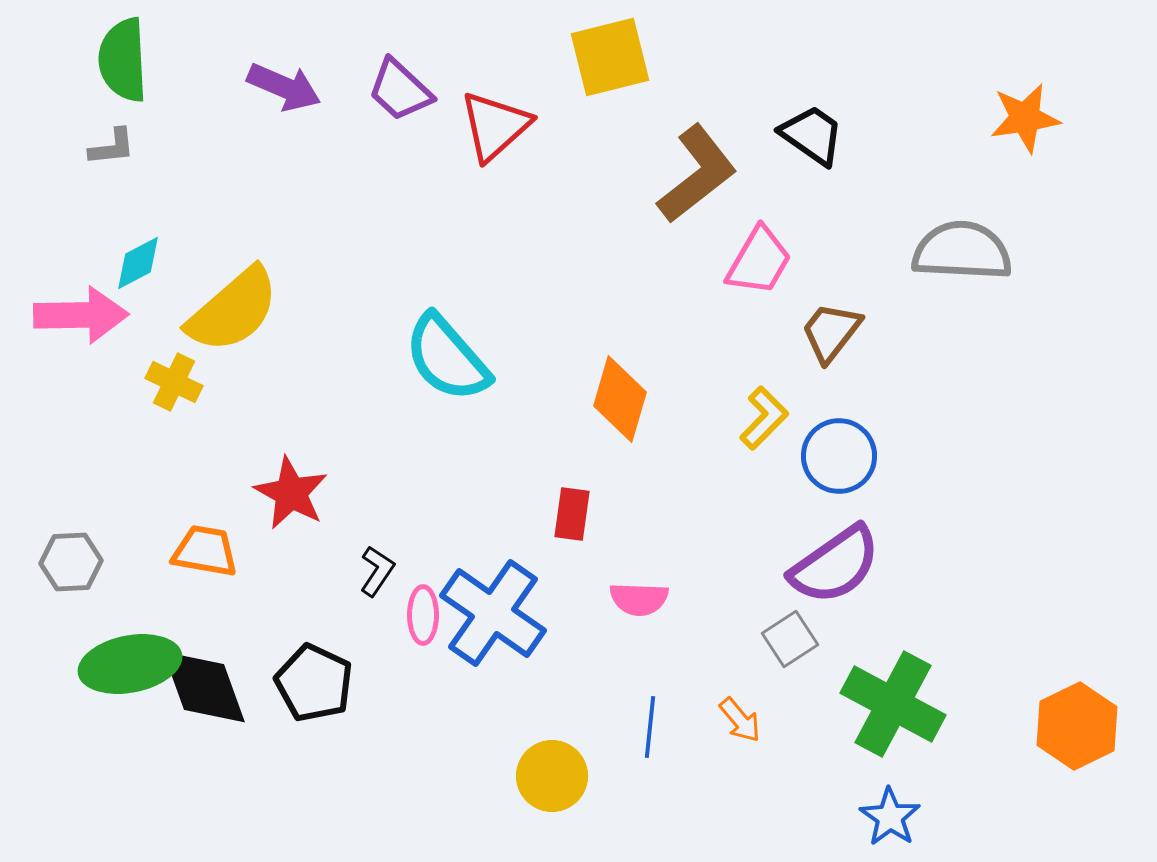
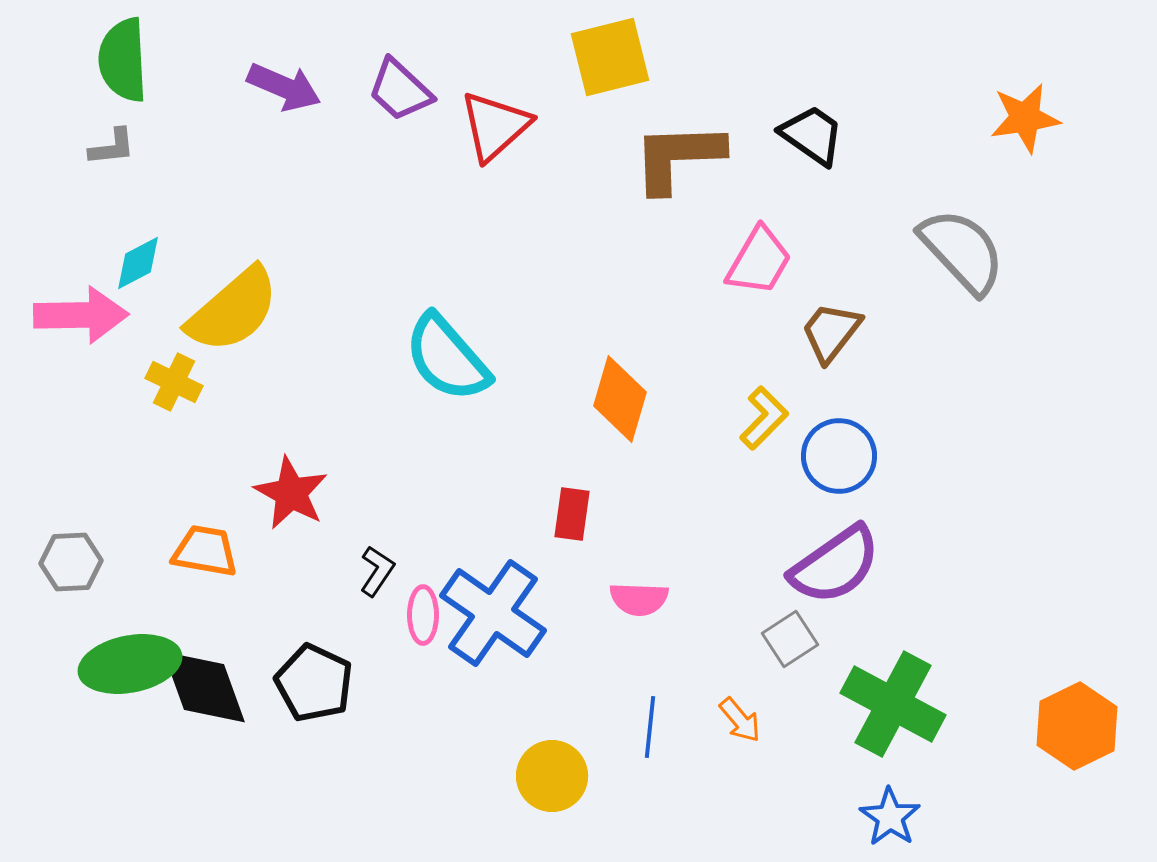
brown L-shape: moved 19 px left, 17 px up; rotated 144 degrees counterclockwise
gray semicircle: rotated 44 degrees clockwise
